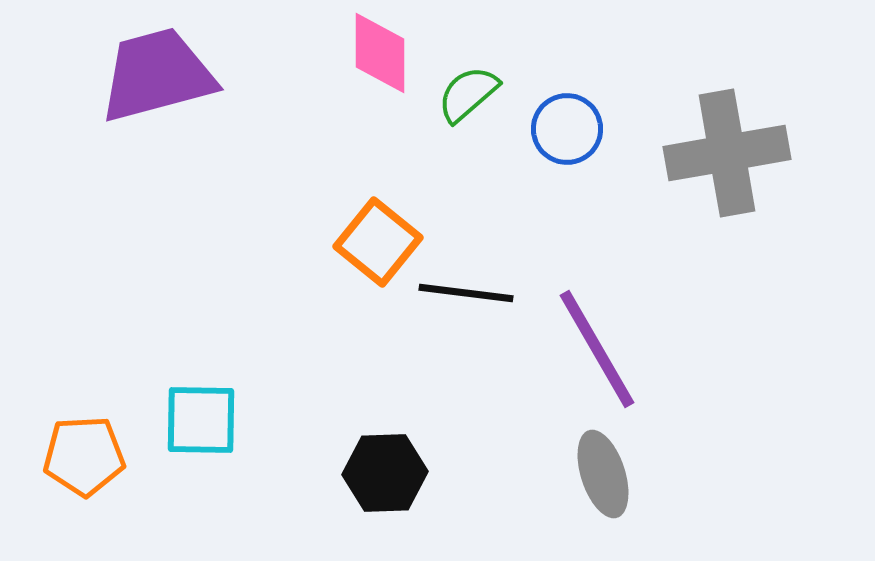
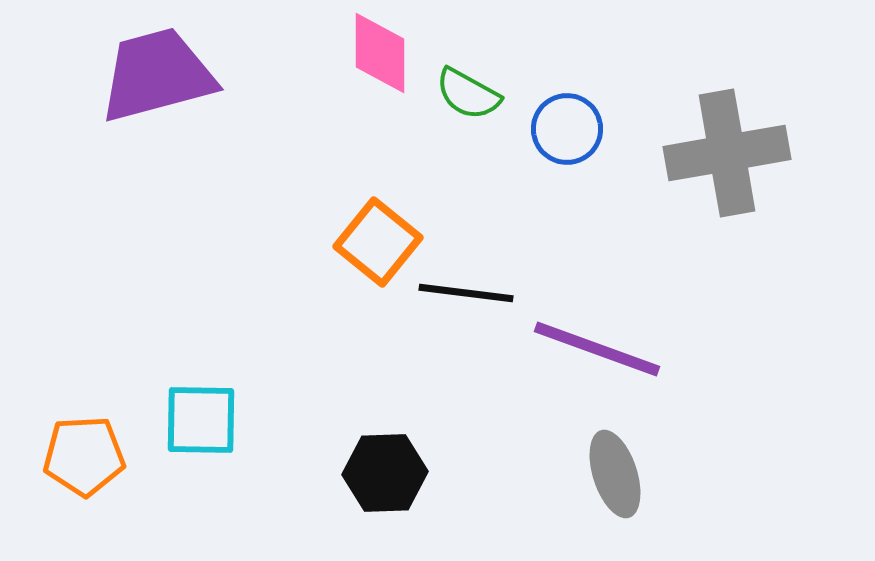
green semicircle: rotated 110 degrees counterclockwise
purple line: rotated 40 degrees counterclockwise
gray ellipse: moved 12 px right
